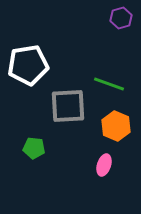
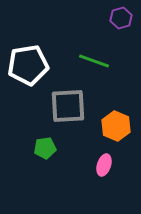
green line: moved 15 px left, 23 px up
green pentagon: moved 11 px right; rotated 15 degrees counterclockwise
